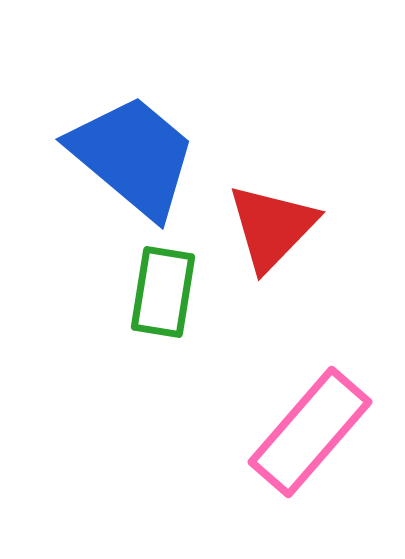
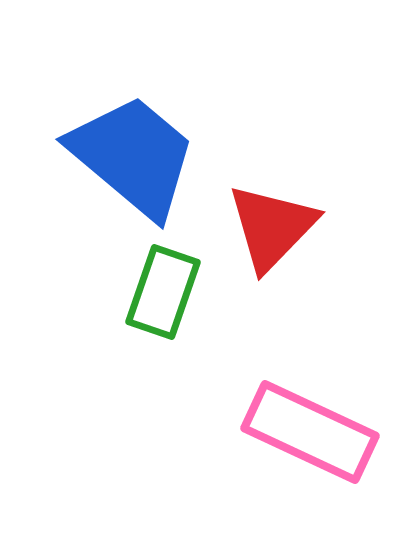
green rectangle: rotated 10 degrees clockwise
pink rectangle: rotated 74 degrees clockwise
